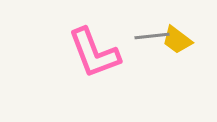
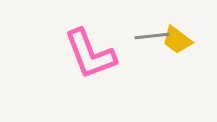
pink L-shape: moved 4 px left, 1 px down
